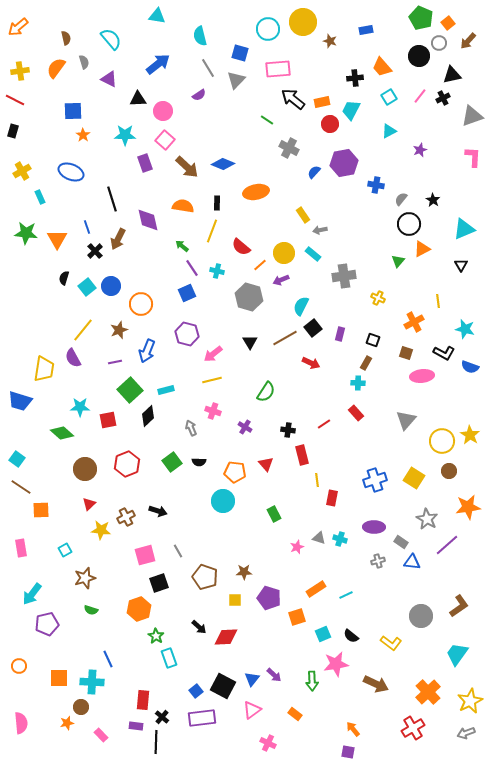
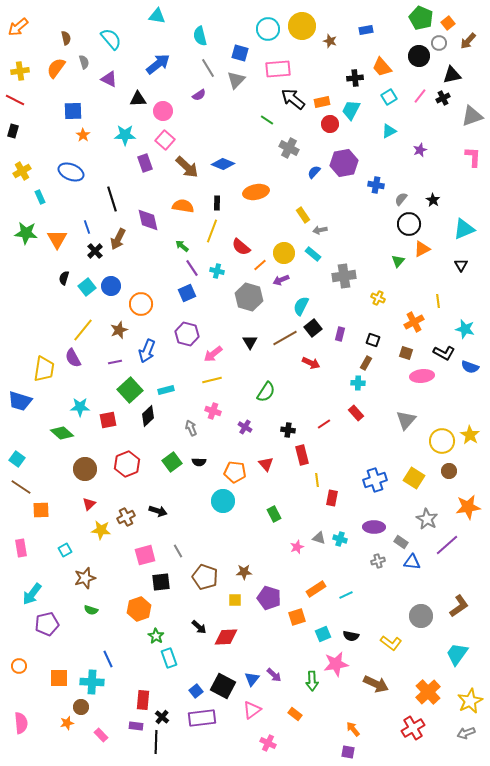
yellow circle at (303, 22): moved 1 px left, 4 px down
black square at (159, 583): moved 2 px right, 1 px up; rotated 12 degrees clockwise
black semicircle at (351, 636): rotated 28 degrees counterclockwise
